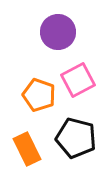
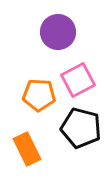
orange pentagon: rotated 16 degrees counterclockwise
black pentagon: moved 5 px right, 10 px up
